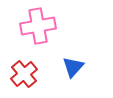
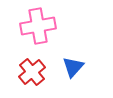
red cross: moved 8 px right, 2 px up
